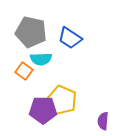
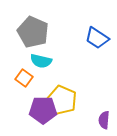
gray pentagon: moved 2 px right; rotated 12 degrees clockwise
blue trapezoid: moved 27 px right
cyan semicircle: moved 2 px down; rotated 15 degrees clockwise
orange square: moved 7 px down
purple semicircle: moved 1 px right, 1 px up
